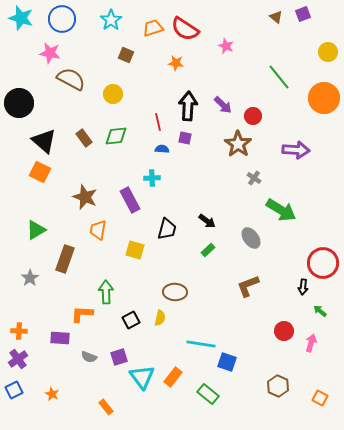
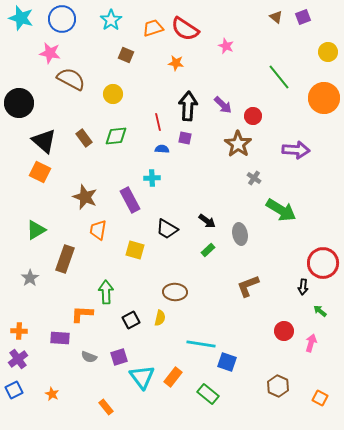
purple square at (303, 14): moved 3 px down
black trapezoid at (167, 229): rotated 105 degrees clockwise
gray ellipse at (251, 238): moved 11 px left, 4 px up; rotated 25 degrees clockwise
